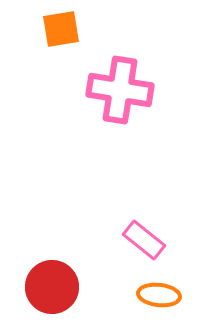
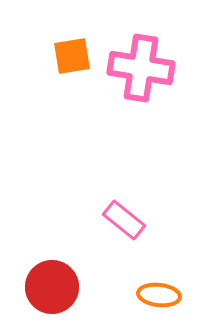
orange square: moved 11 px right, 27 px down
pink cross: moved 21 px right, 22 px up
pink rectangle: moved 20 px left, 20 px up
